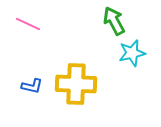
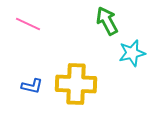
green arrow: moved 7 px left
